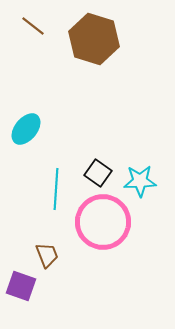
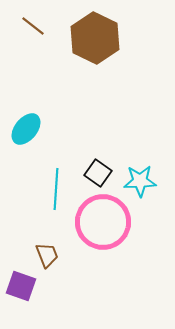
brown hexagon: moved 1 px right, 1 px up; rotated 9 degrees clockwise
